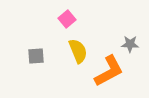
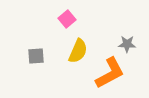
gray star: moved 3 px left
yellow semicircle: rotated 45 degrees clockwise
orange L-shape: moved 1 px right, 2 px down
